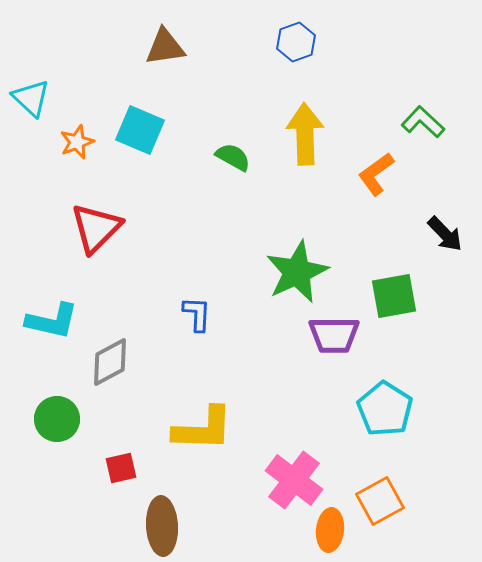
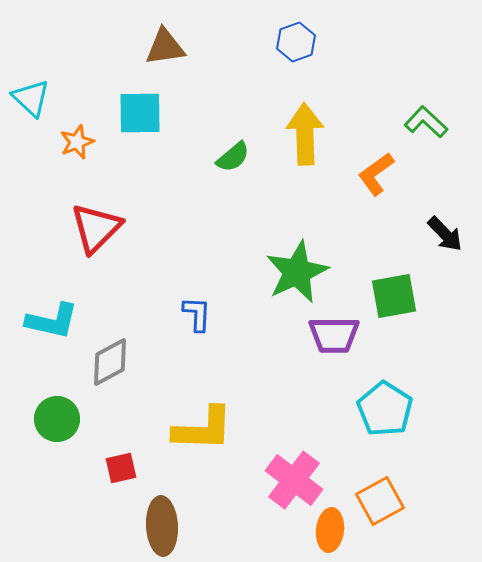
green L-shape: moved 3 px right
cyan square: moved 17 px up; rotated 24 degrees counterclockwise
green semicircle: rotated 111 degrees clockwise
